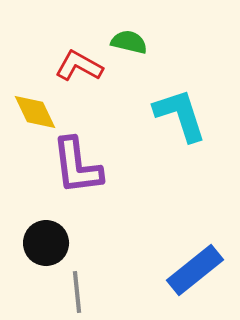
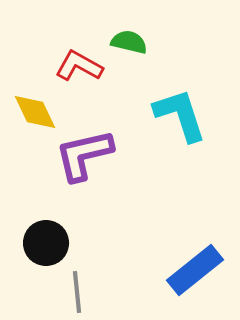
purple L-shape: moved 7 px right, 11 px up; rotated 84 degrees clockwise
